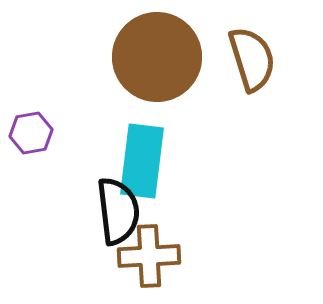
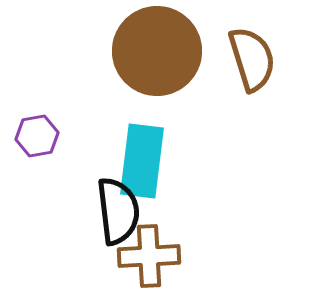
brown circle: moved 6 px up
purple hexagon: moved 6 px right, 3 px down
